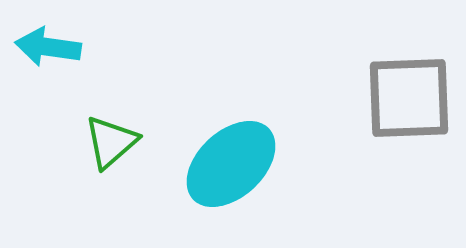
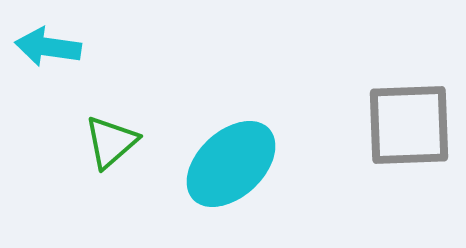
gray square: moved 27 px down
